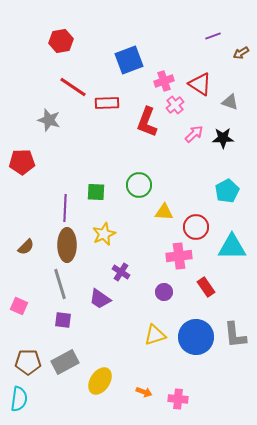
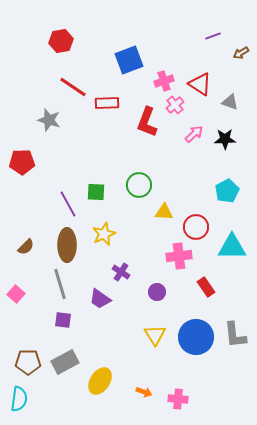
black star at (223, 138): moved 2 px right, 1 px down
purple line at (65, 208): moved 3 px right, 4 px up; rotated 32 degrees counterclockwise
purple circle at (164, 292): moved 7 px left
pink square at (19, 306): moved 3 px left, 12 px up; rotated 18 degrees clockwise
yellow triangle at (155, 335): rotated 45 degrees counterclockwise
